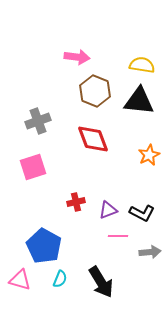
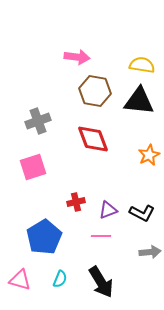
brown hexagon: rotated 12 degrees counterclockwise
pink line: moved 17 px left
blue pentagon: moved 9 px up; rotated 12 degrees clockwise
